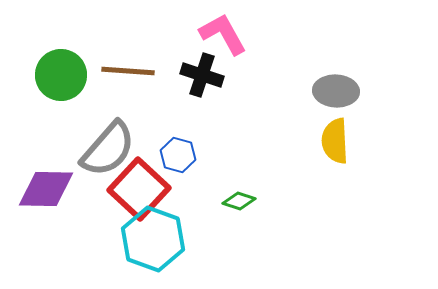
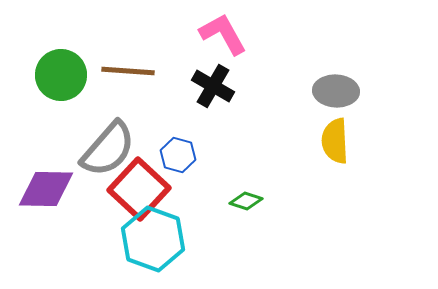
black cross: moved 11 px right, 11 px down; rotated 12 degrees clockwise
green diamond: moved 7 px right
